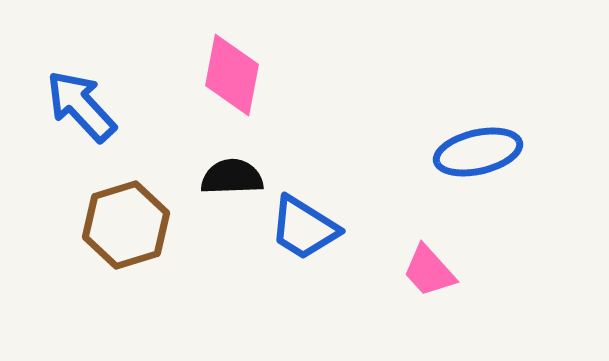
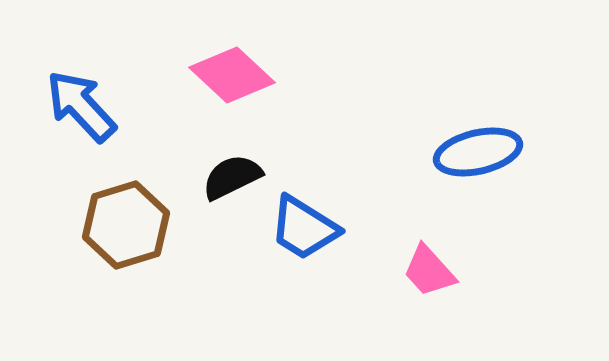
pink diamond: rotated 58 degrees counterclockwise
black semicircle: rotated 24 degrees counterclockwise
